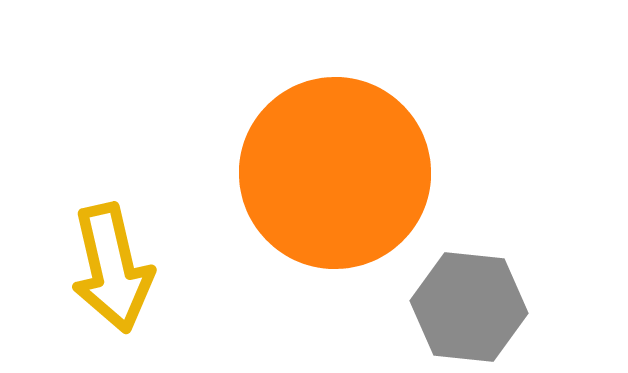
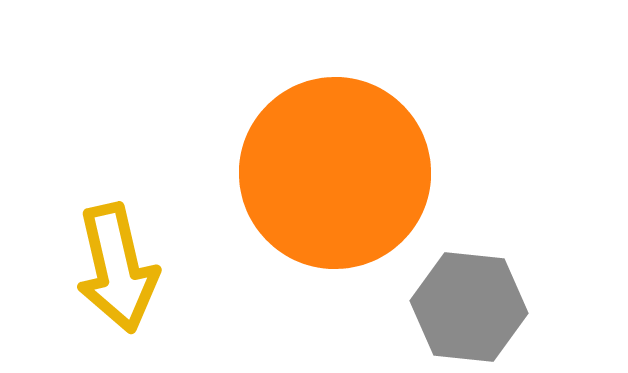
yellow arrow: moved 5 px right
